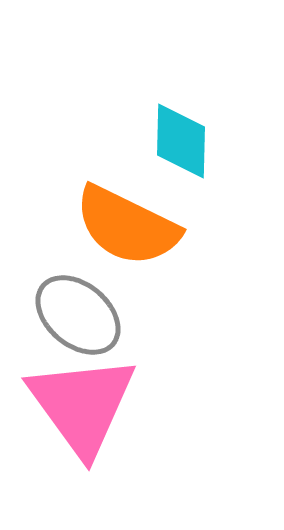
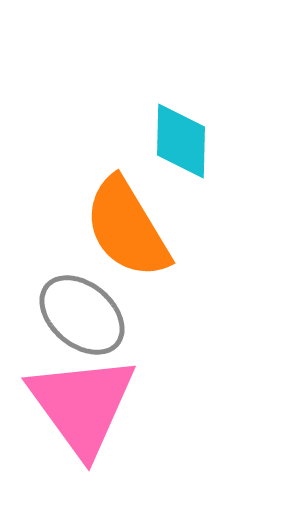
orange semicircle: moved 2 px down; rotated 33 degrees clockwise
gray ellipse: moved 4 px right
